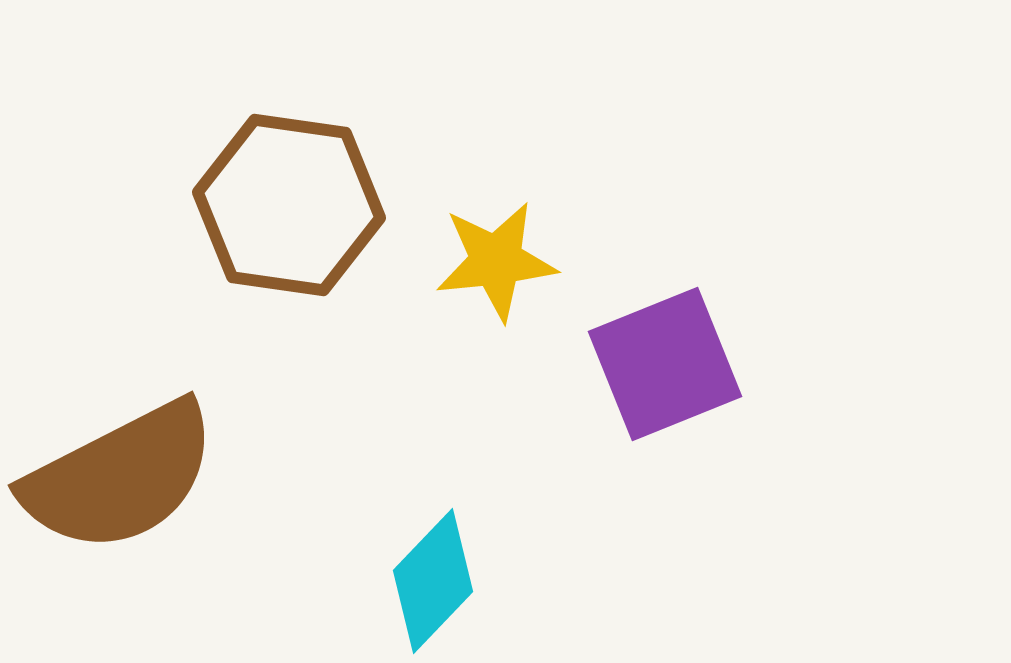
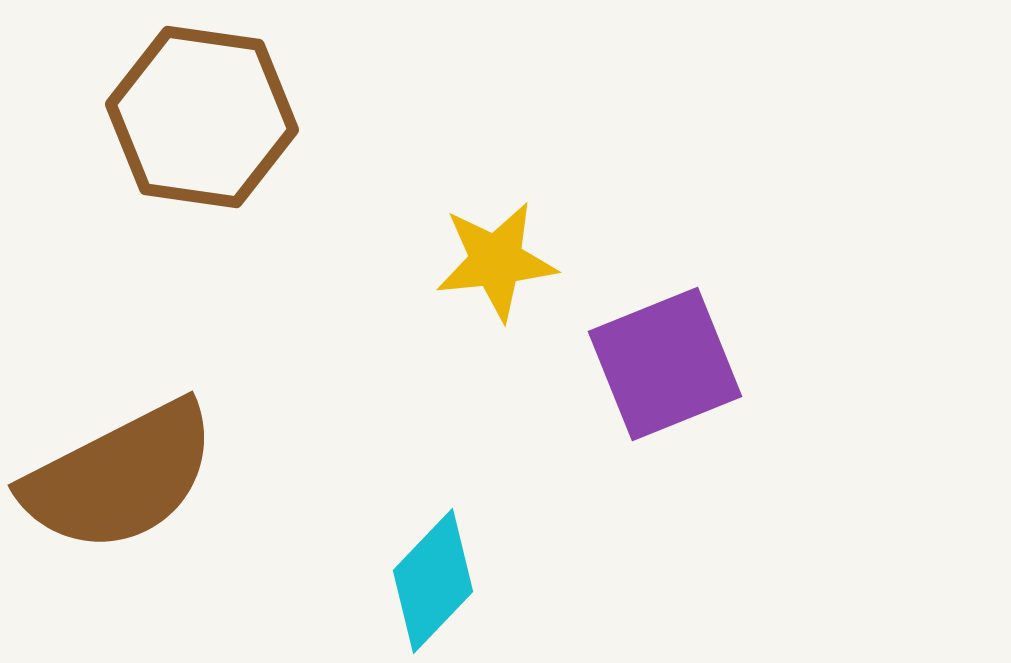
brown hexagon: moved 87 px left, 88 px up
